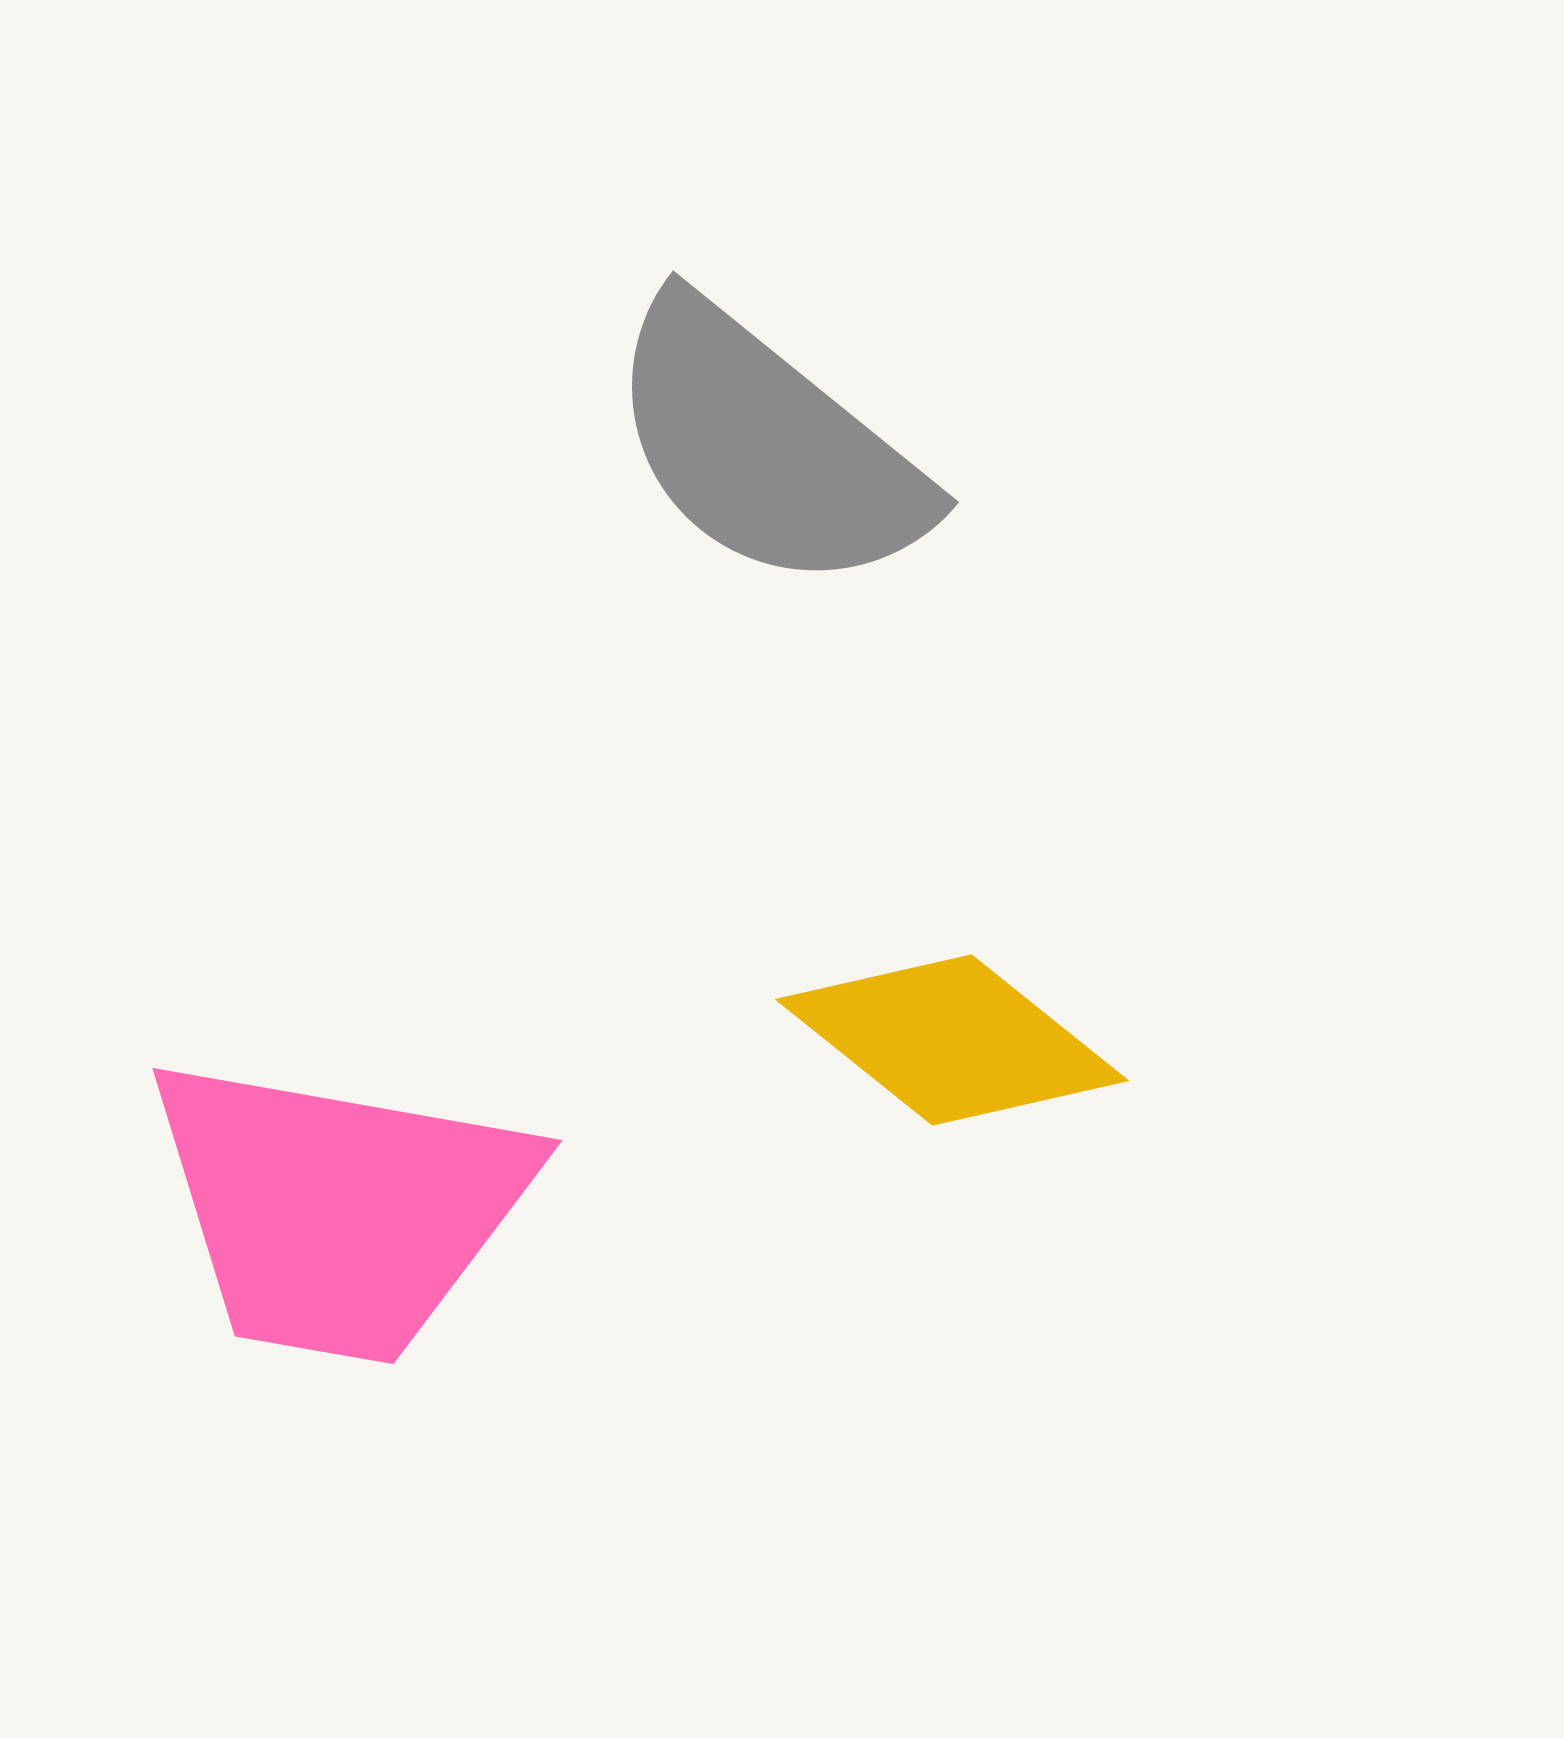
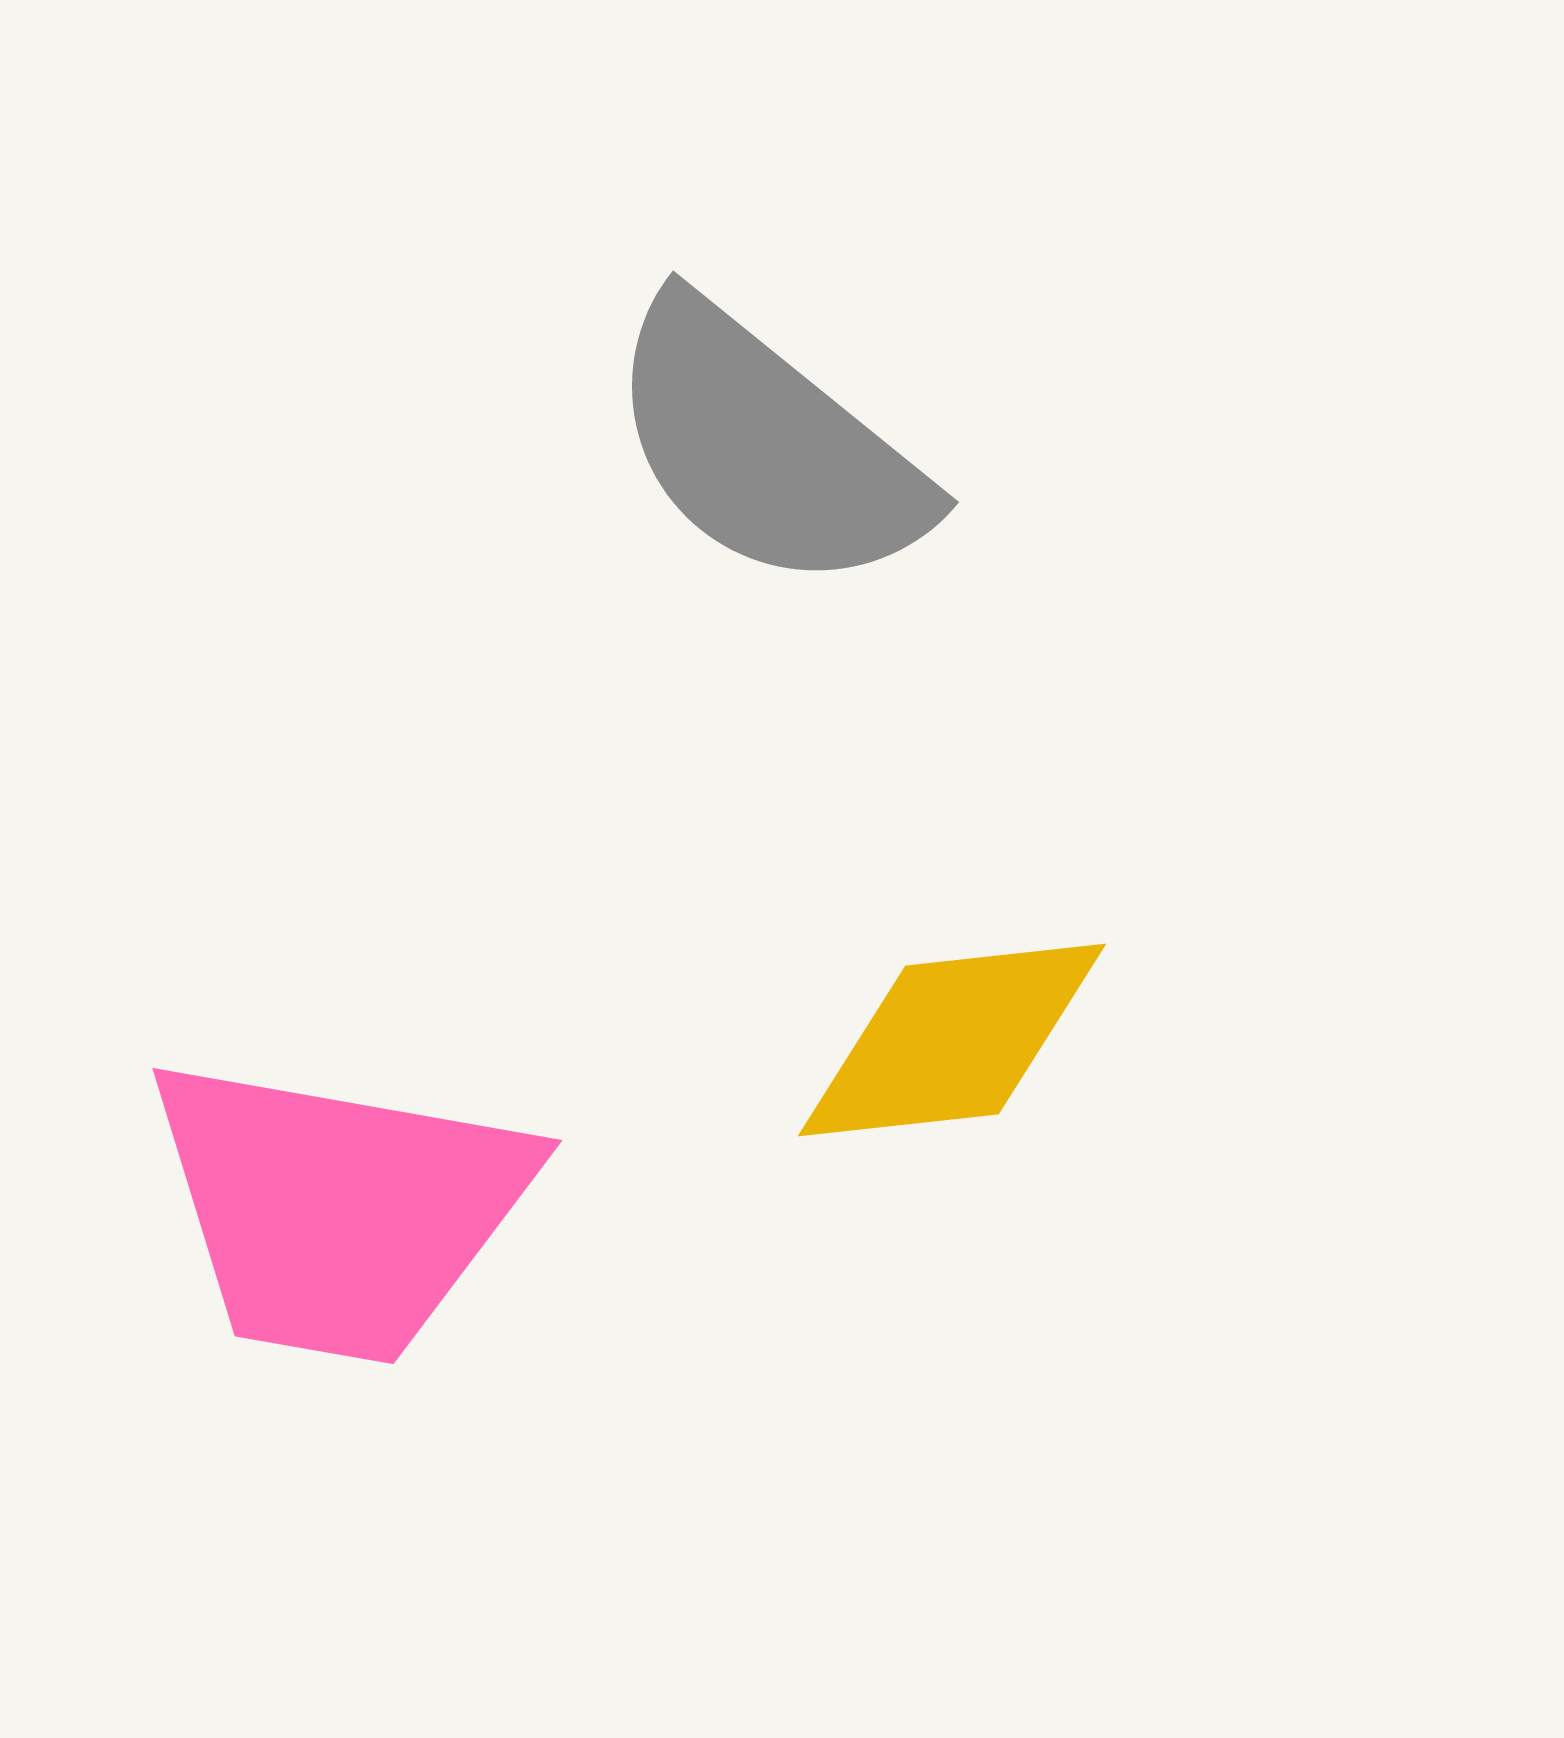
yellow diamond: rotated 45 degrees counterclockwise
